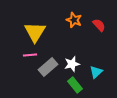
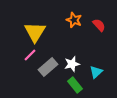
pink line: rotated 40 degrees counterclockwise
